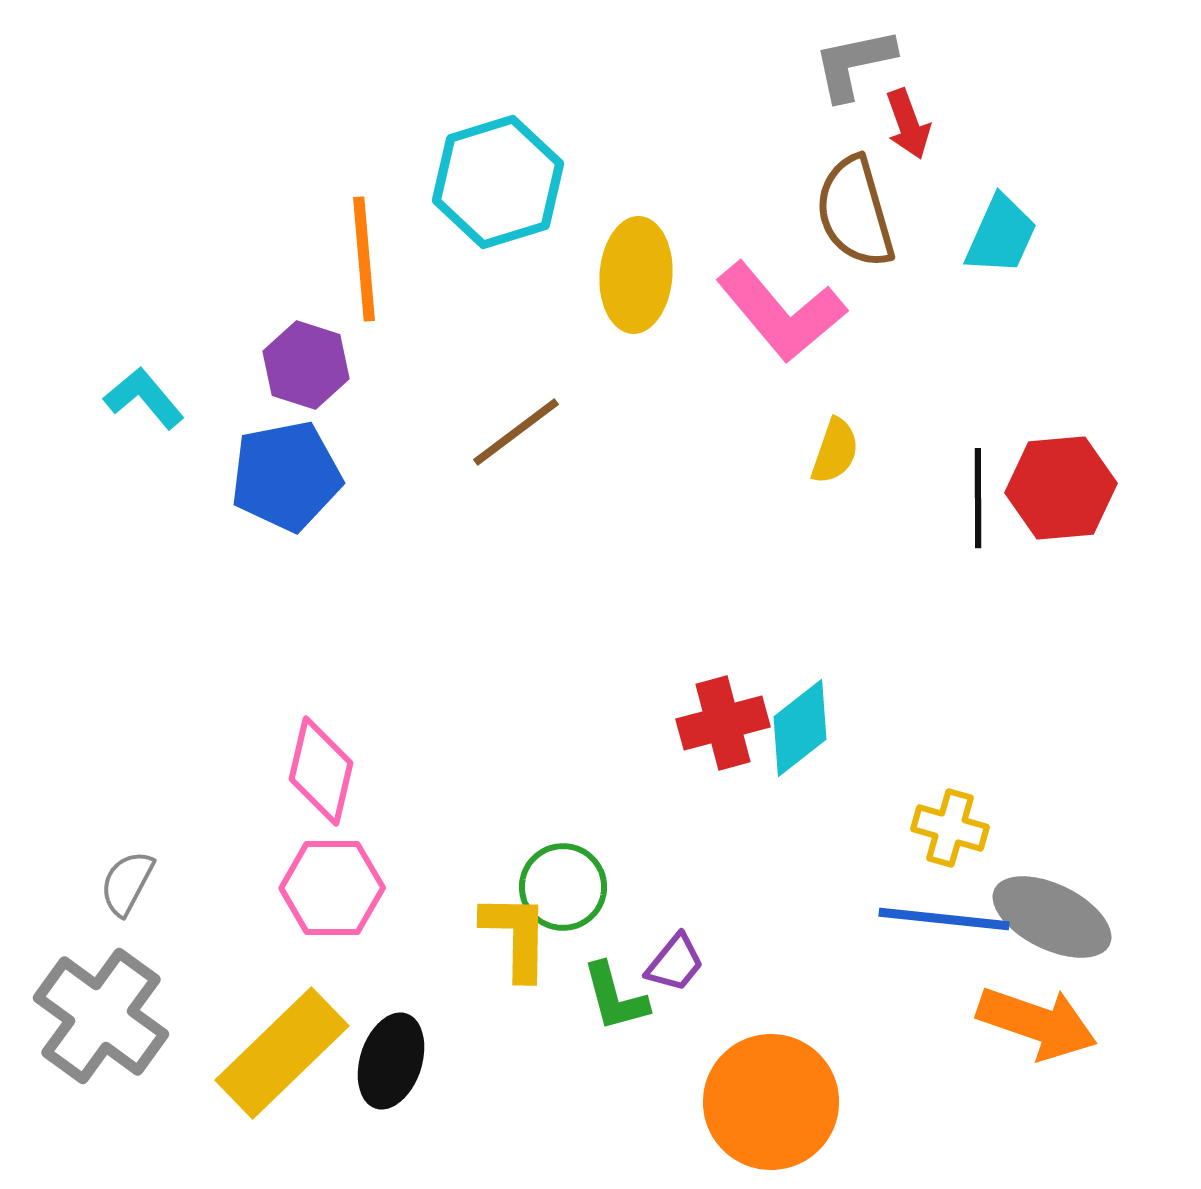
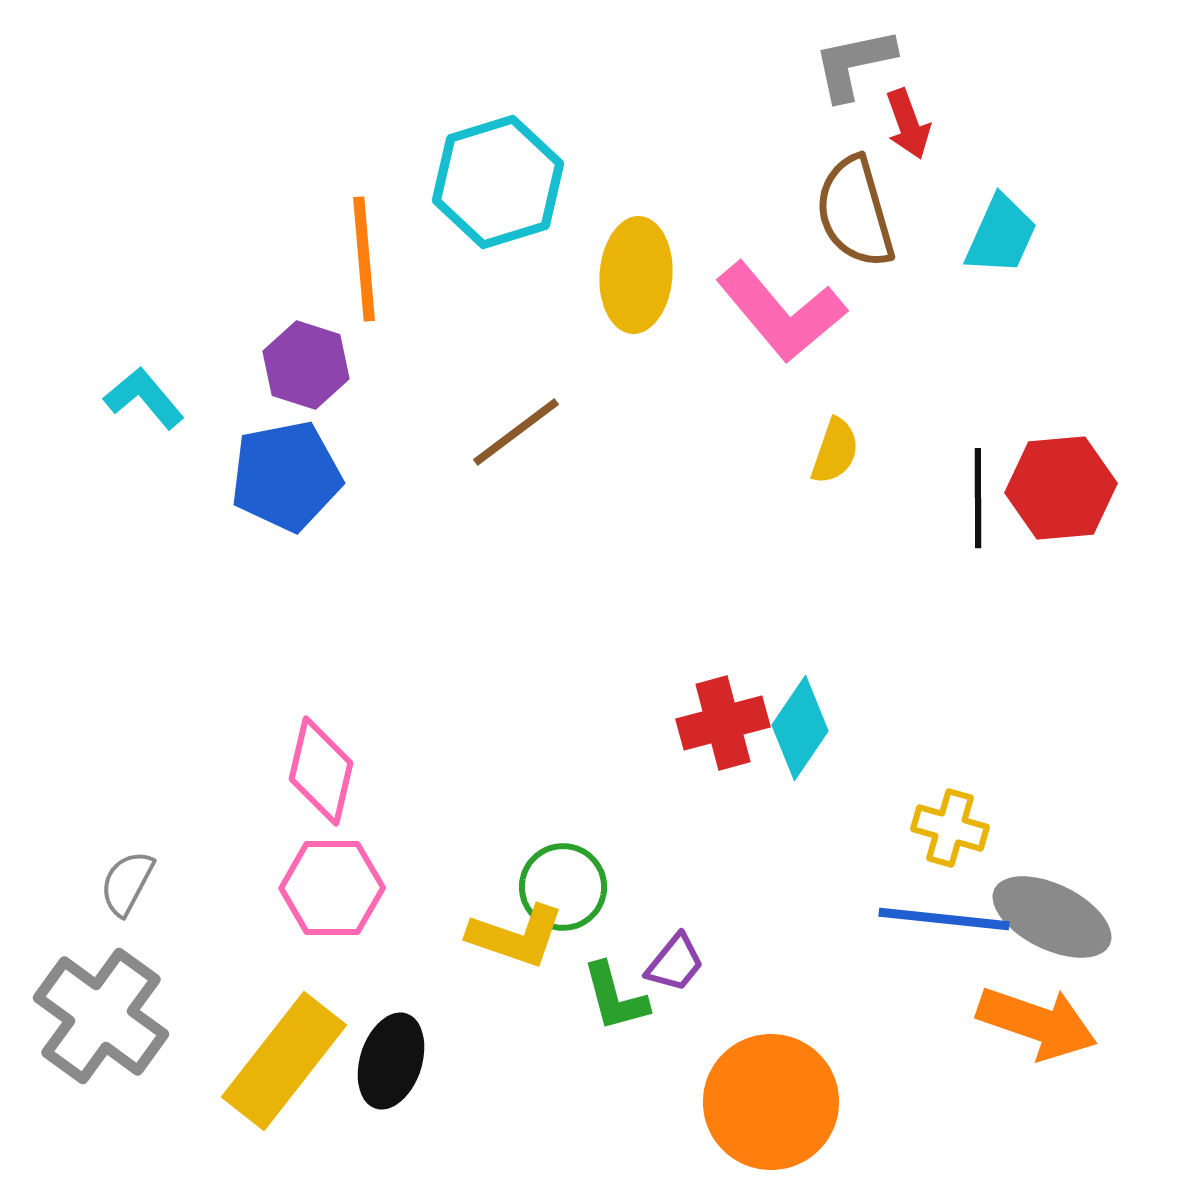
cyan diamond: rotated 18 degrees counterclockwise
yellow L-shape: rotated 108 degrees clockwise
yellow rectangle: moved 2 px right, 8 px down; rotated 8 degrees counterclockwise
